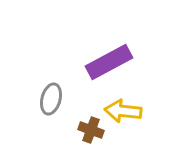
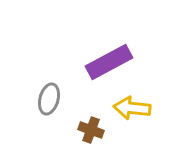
gray ellipse: moved 2 px left
yellow arrow: moved 9 px right, 3 px up
